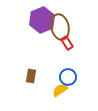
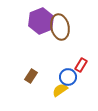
purple hexagon: moved 1 px left, 1 px down
red rectangle: moved 14 px right, 22 px down; rotated 64 degrees clockwise
brown rectangle: rotated 24 degrees clockwise
